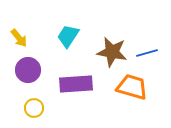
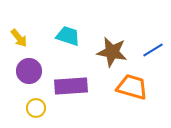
cyan trapezoid: rotated 75 degrees clockwise
blue line: moved 6 px right, 3 px up; rotated 15 degrees counterclockwise
purple circle: moved 1 px right, 1 px down
purple rectangle: moved 5 px left, 2 px down
yellow circle: moved 2 px right
